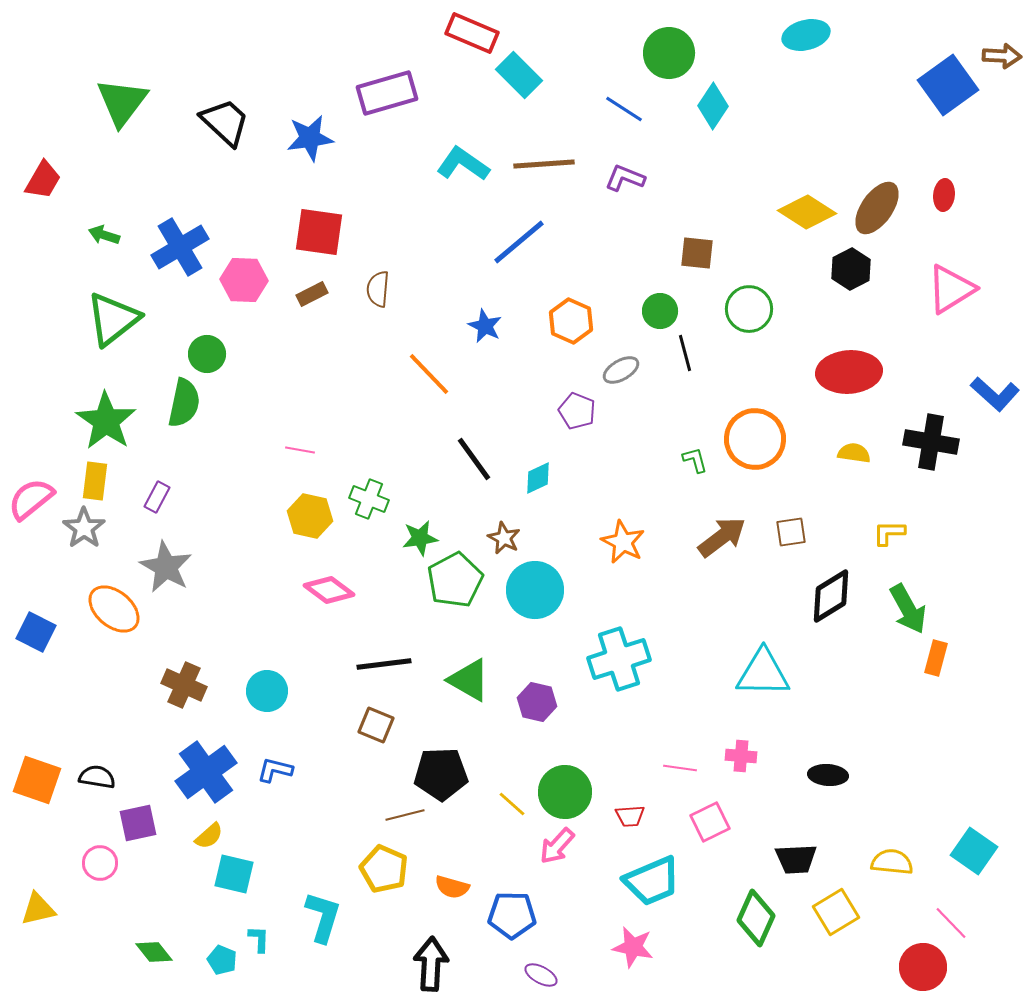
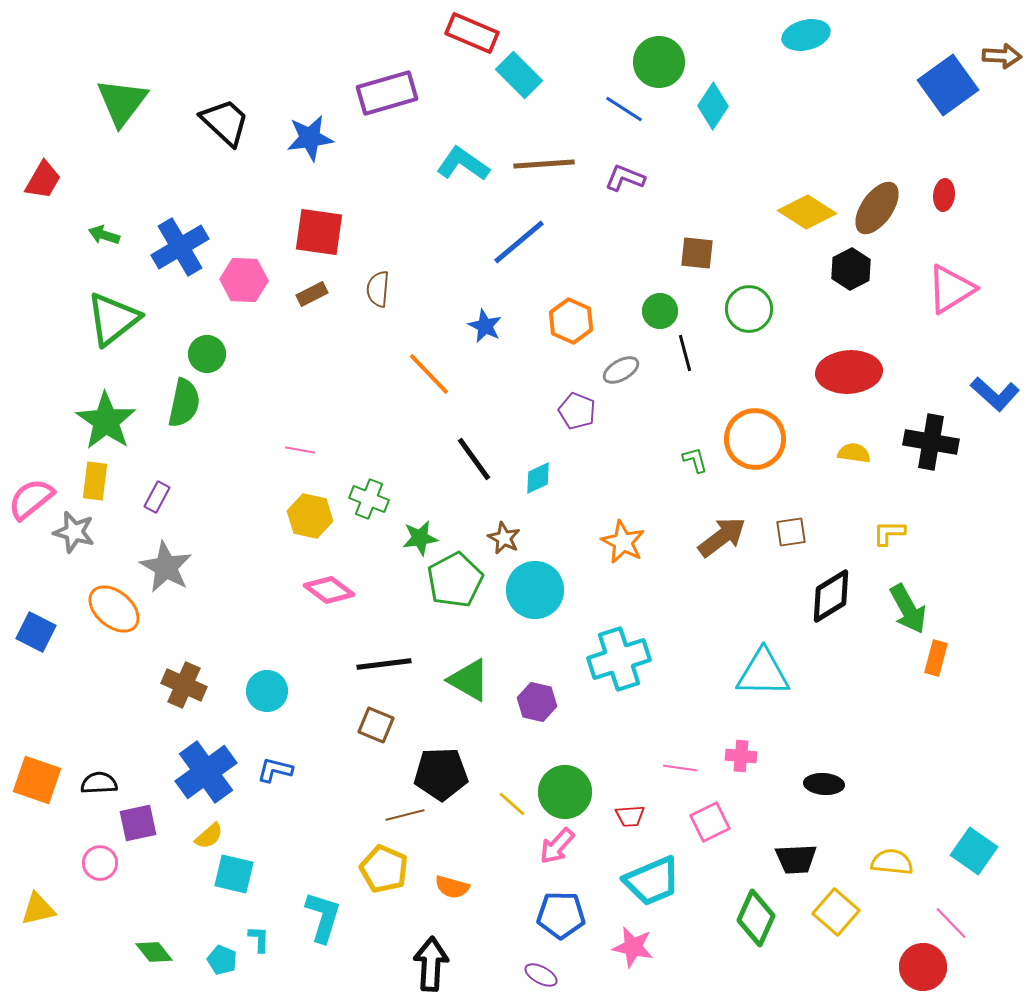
green circle at (669, 53): moved 10 px left, 9 px down
gray star at (84, 528): moved 10 px left, 4 px down; rotated 21 degrees counterclockwise
black ellipse at (828, 775): moved 4 px left, 9 px down
black semicircle at (97, 777): moved 2 px right, 6 px down; rotated 12 degrees counterclockwise
yellow square at (836, 912): rotated 18 degrees counterclockwise
blue pentagon at (512, 915): moved 49 px right
